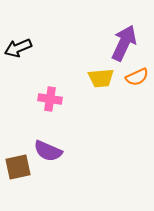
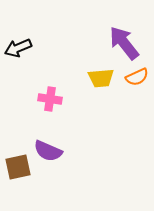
purple arrow: rotated 63 degrees counterclockwise
